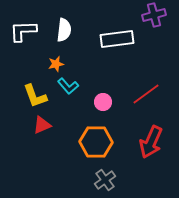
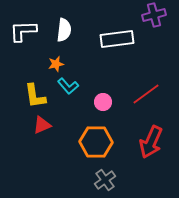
yellow L-shape: rotated 12 degrees clockwise
